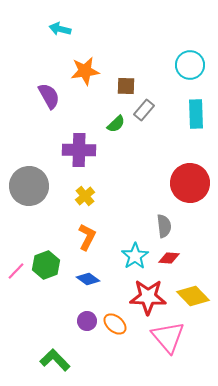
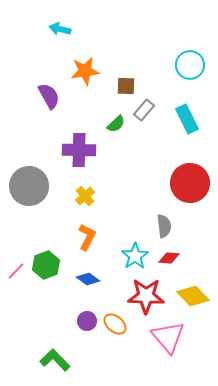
cyan rectangle: moved 9 px left, 5 px down; rotated 24 degrees counterclockwise
red star: moved 2 px left, 1 px up
